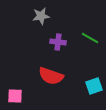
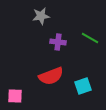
red semicircle: rotated 40 degrees counterclockwise
cyan square: moved 11 px left
